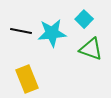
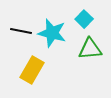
cyan star: rotated 20 degrees clockwise
green triangle: moved 1 px left; rotated 25 degrees counterclockwise
yellow rectangle: moved 5 px right, 9 px up; rotated 52 degrees clockwise
